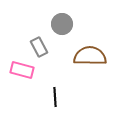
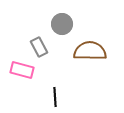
brown semicircle: moved 5 px up
